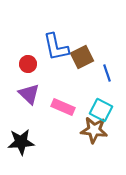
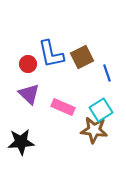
blue L-shape: moved 5 px left, 7 px down
cyan square: rotated 30 degrees clockwise
